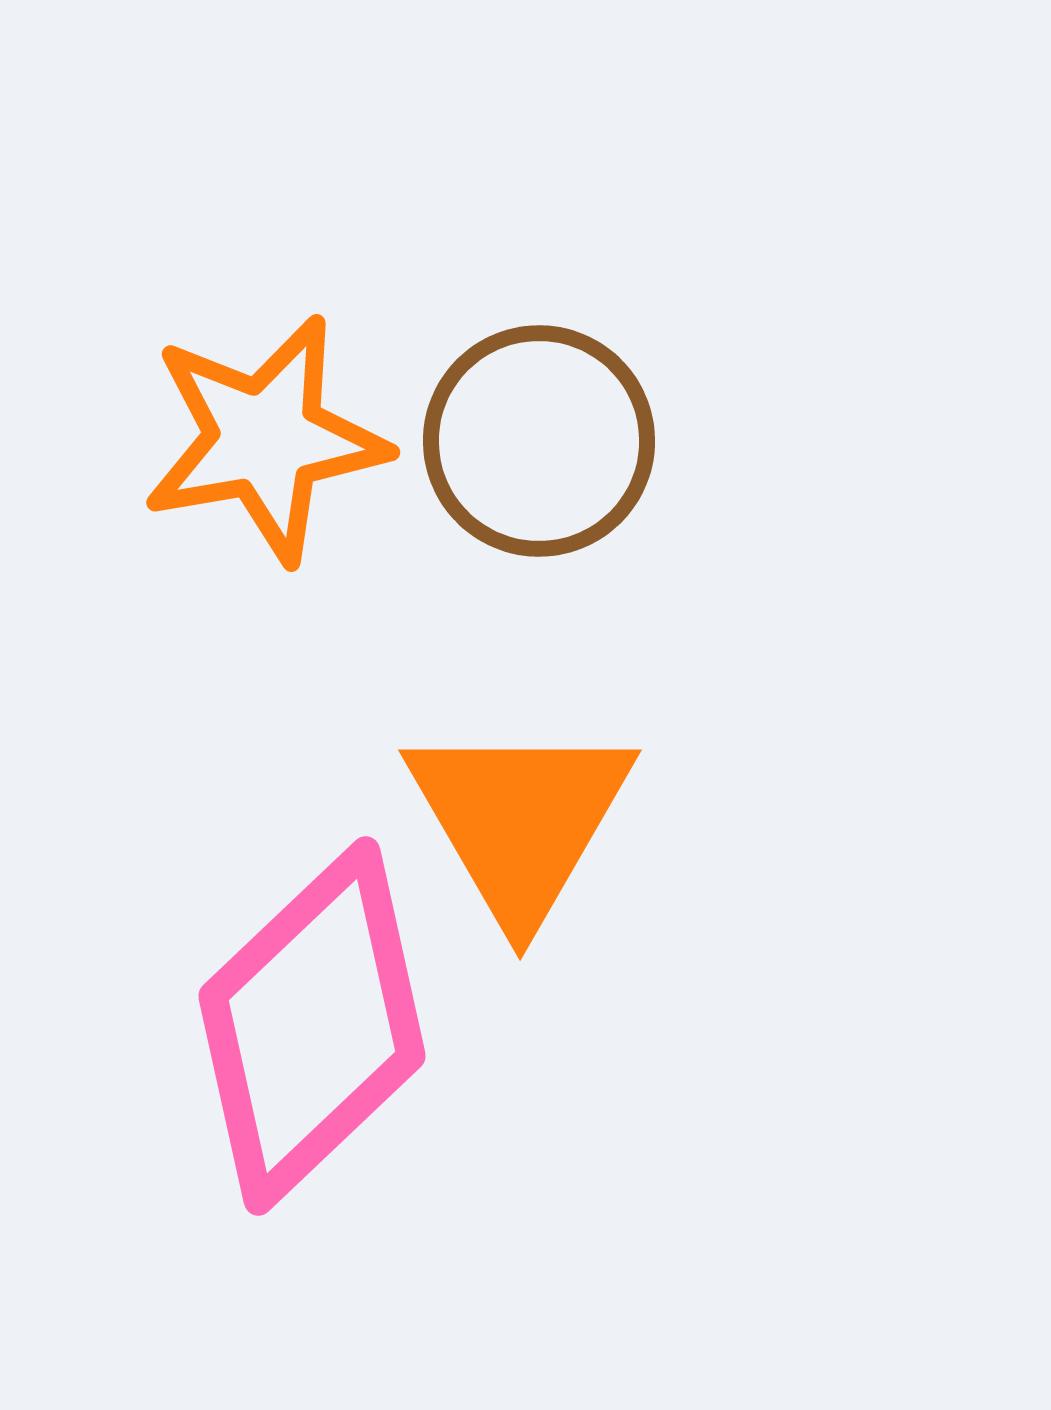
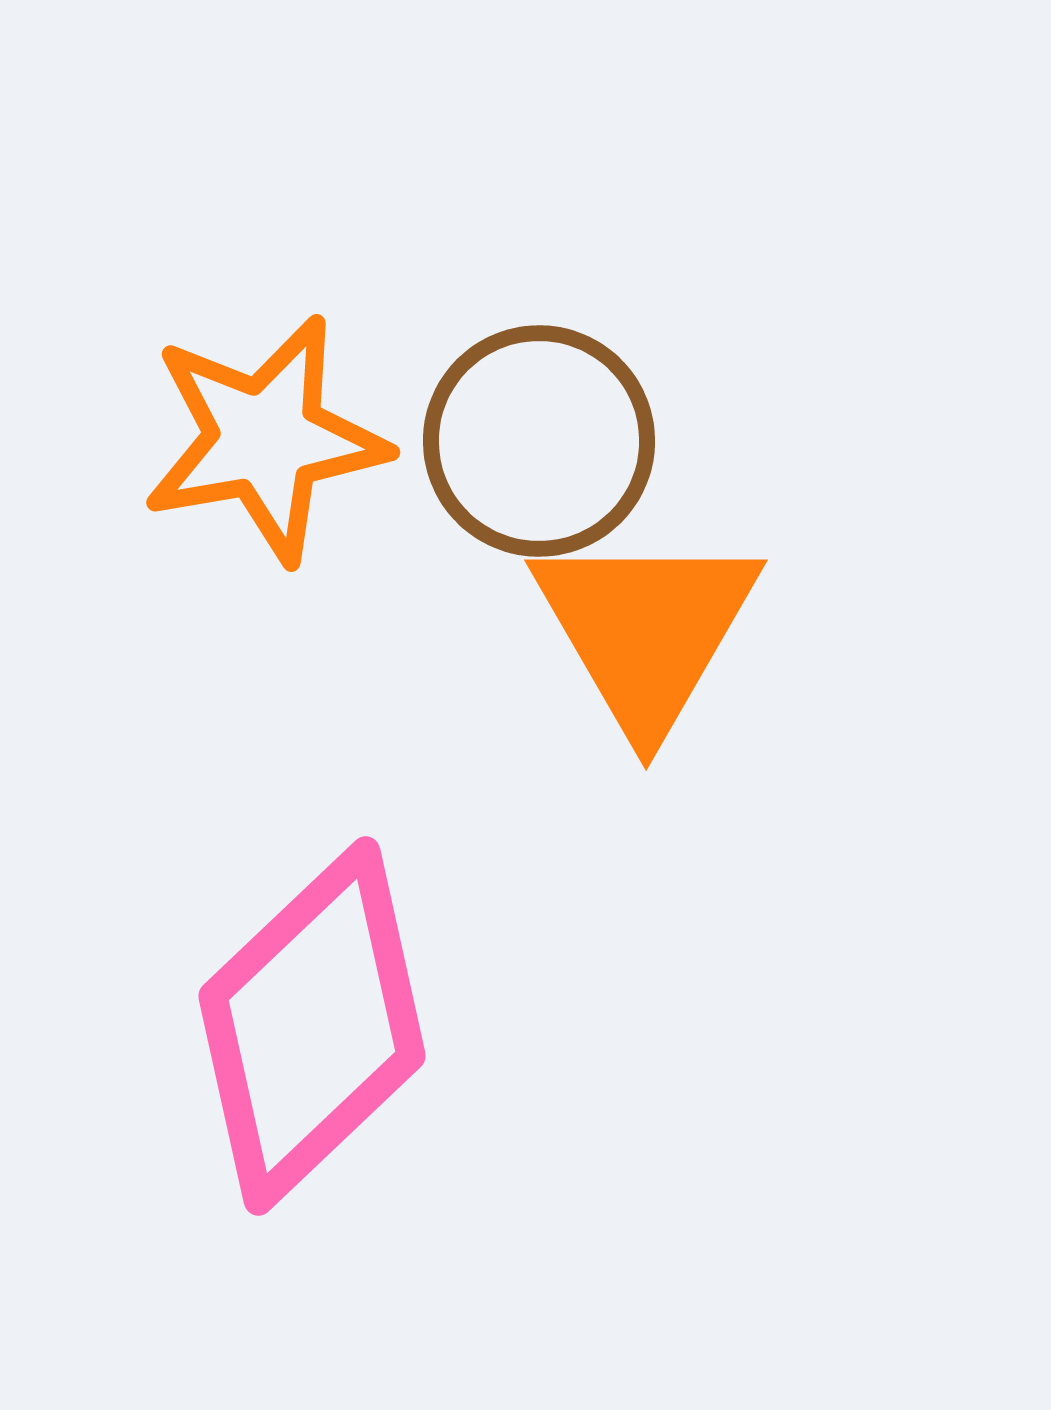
orange triangle: moved 126 px right, 190 px up
